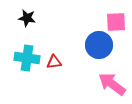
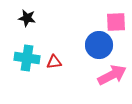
pink arrow: moved 9 px up; rotated 116 degrees clockwise
